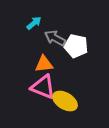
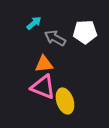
white pentagon: moved 9 px right, 14 px up; rotated 15 degrees counterclockwise
yellow ellipse: rotated 40 degrees clockwise
